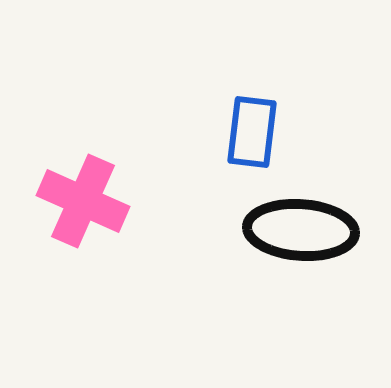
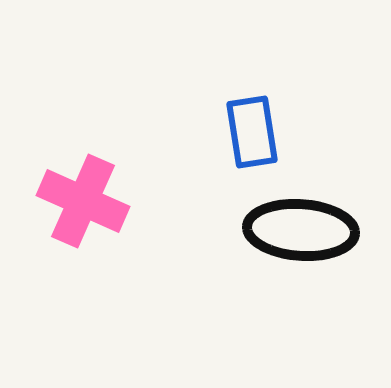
blue rectangle: rotated 16 degrees counterclockwise
